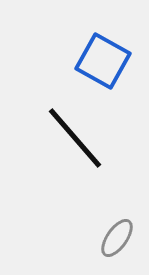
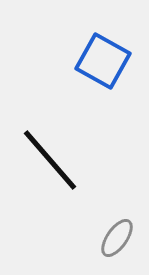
black line: moved 25 px left, 22 px down
